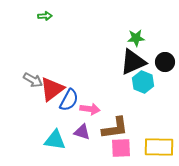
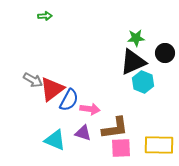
black circle: moved 9 px up
purple triangle: moved 1 px right, 1 px down
cyan triangle: rotated 15 degrees clockwise
yellow rectangle: moved 2 px up
